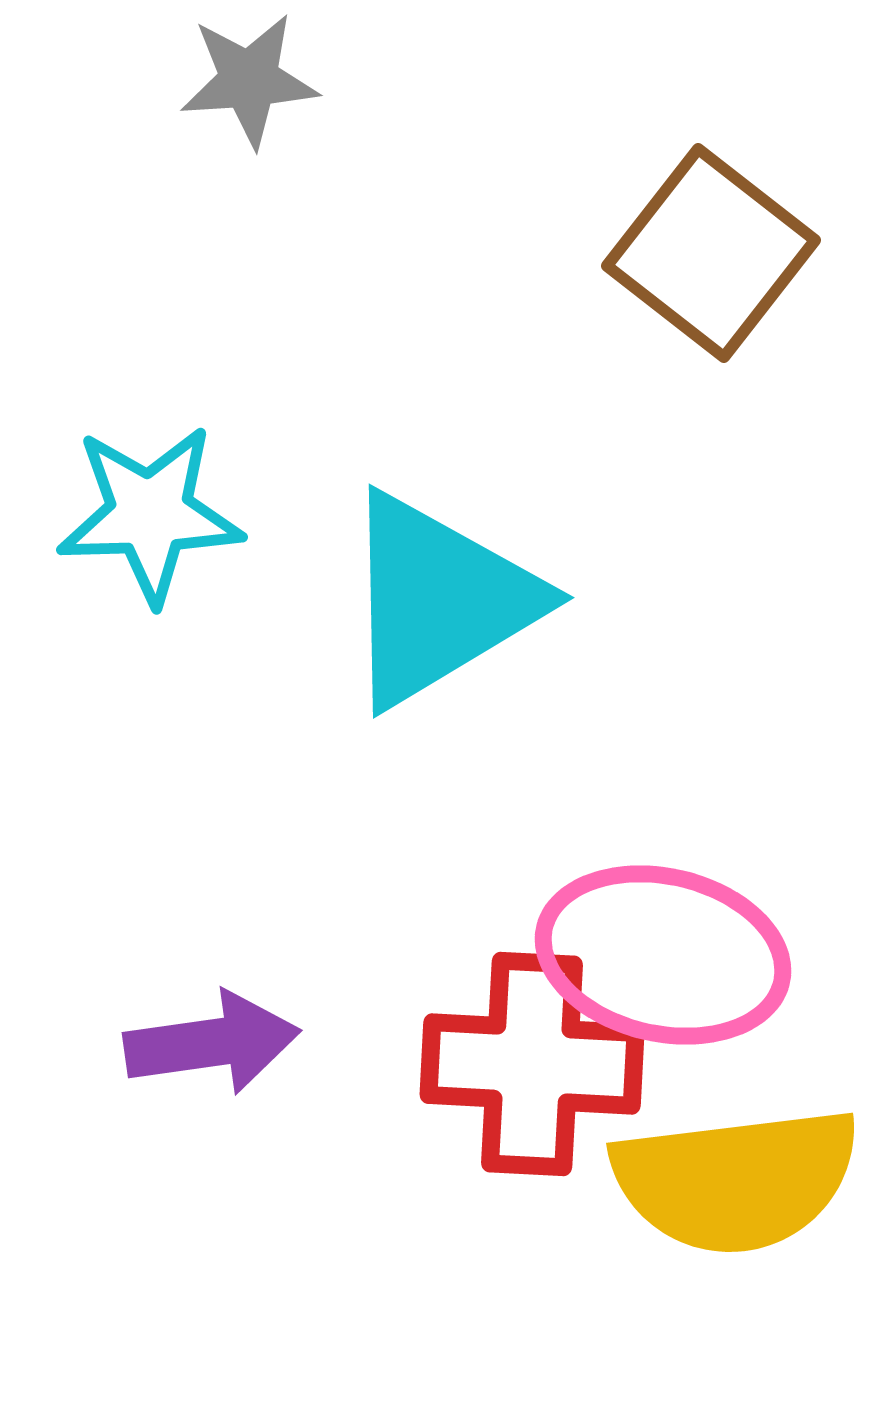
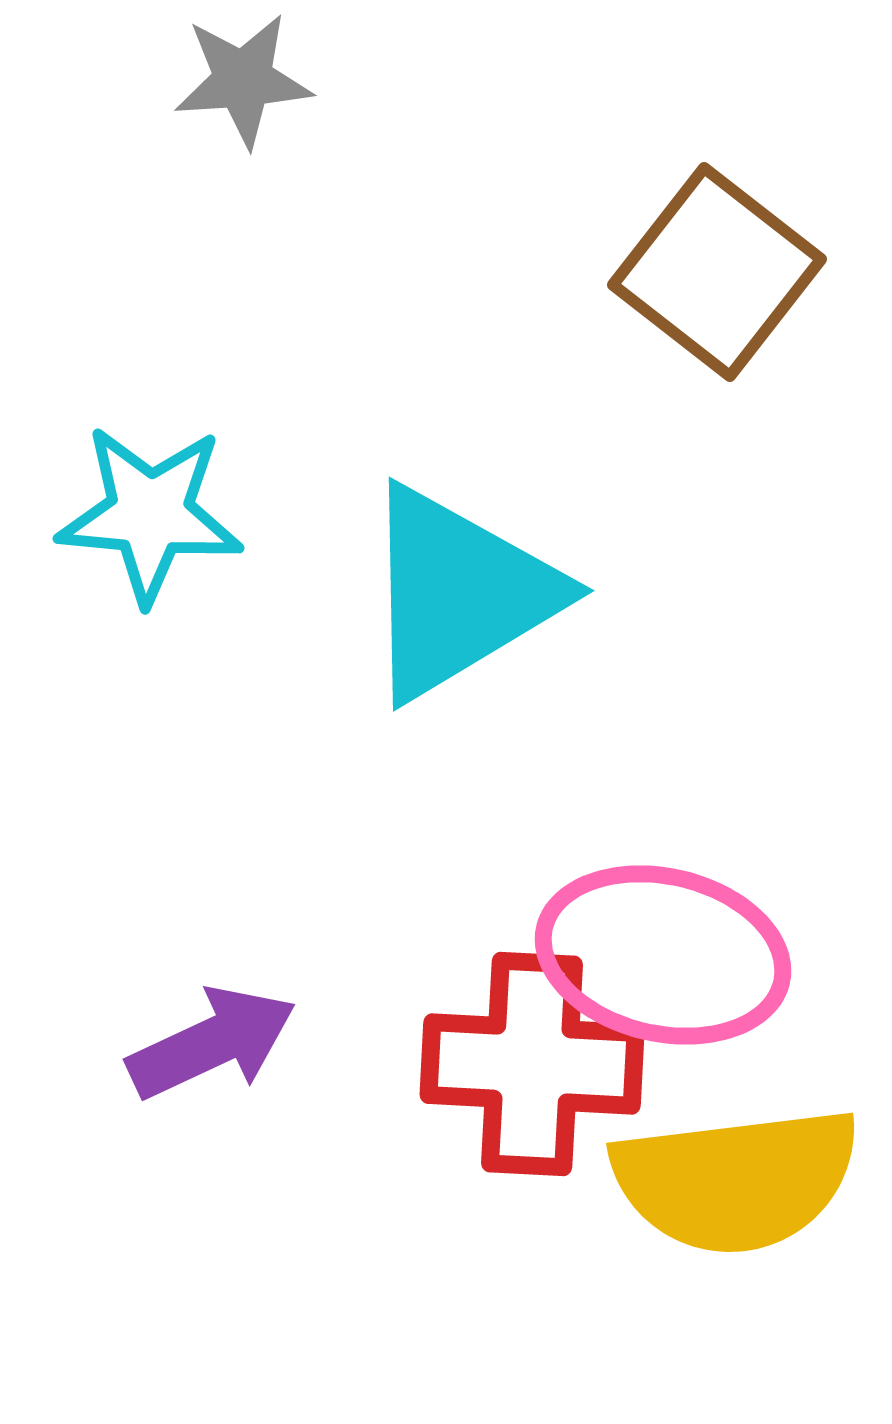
gray star: moved 6 px left
brown square: moved 6 px right, 19 px down
cyan star: rotated 7 degrees clockwise
cyan triangle: moved 20 px right, 7 px up
purple arrow: rotated 17 degrees counterclockwise
